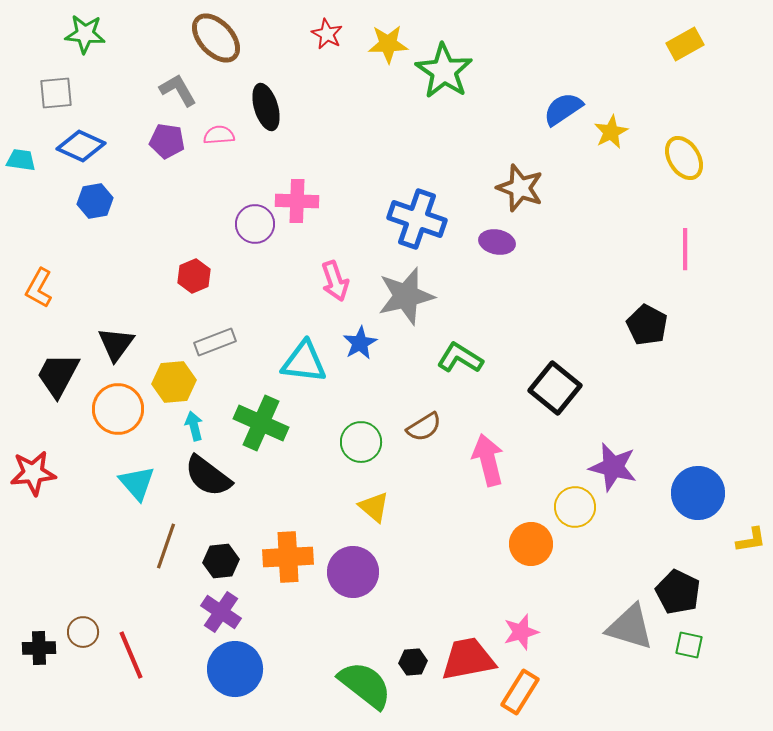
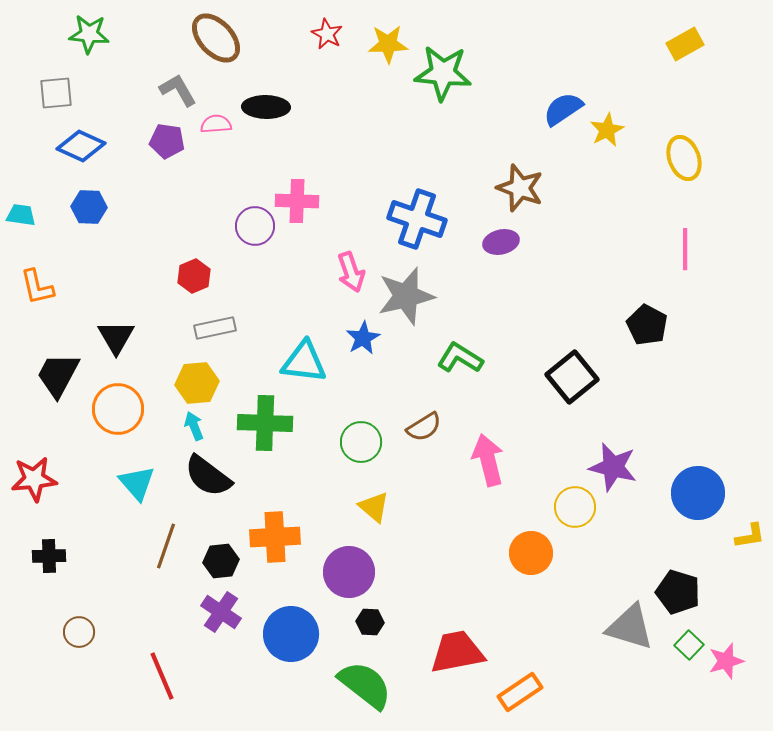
green star at (85, 34): moved 4 px right
green star at (444, 71): moved 1 px left, 2 px down; rotated 28 degrees counterclockwise
black ellipse at (266, 107): rotated 72 degrees counterclockwise
yellow star at (611, 132): moved 4 px left, 2 px up
pink semicircle at (219, 135): moved 3 px left, 11 px up
yellow ellipse at (684, 158): rotated 12 degrees clockwise
cyan trapezoid at (21, 160): moved 55 px down
blue hexagon at (95, 201): moved 6 px left, 6 px down; rotated 12 degrees clockwise
purple circle at (255, 224): moved 2 px down
purple ellipse at (497, 242): moved 4 px right; rotated 24 degrees counterclockwise
pink arrow at (335, 281): moved 16 px right, 9 px up
orange L-shape at (39, 288): moved 2 px left, 1 px up; rotated 42 degrees counterclockwise
gray rectangle at (215, 342): moved 14 px up; rotated 9 degrees clockwise
blue star at (360, 343): moved 3 px right, 5 px up
black triangle at (116, 344): moved 7 px up; rotated 6 degrees counterclockwise
yellow hexagon at (174, 382): moved 23 px right, 1 px down
black square at (555, 388): moved 17 px right, 11 px up; rotated 12 degrees clockwise
green cross at (261, 423): moved 4 px right; rotated 22 degrees counterclockwise
cyan arrow at (194, 426): rotated 8 degrees counterclockwise
red star at (33, 473): moved 1 px right, 6 px down
yellow L-shape at (751, 540): moved 1 px left, 4 px up
orange circle at (531, 544): moved 9 px down
orange cross at (288, 557): moved 13 px left, 20 px up
purple circle at (353, 572): moved 4 px left
black pentagon at (678, 592): rotated 9 degrees counterclockwise
brown circle at (83, 632): moved 4 px left
pink star at (521, 632): moved 205 px right, 29 px down
green square at (689, 645): rotated 32 degrees clockwise
black cross at (39, 648): moved 10 px right, 92 px up
red line at (131, 655): moved 31 px right, 21 px down
red trapezoid at (468, 659): moved 11 px left, 7 px up
black hexagon at (413, 662): moved 43 px left, 40 px up; rotated 8 degrees clockwise
blue circle at (235, 669): moved 56 px right, 35 px up
orange rectangle at (520, 692): rotated 24 degrees clockwise
